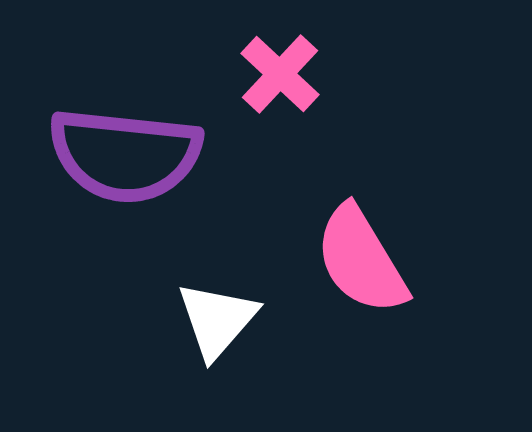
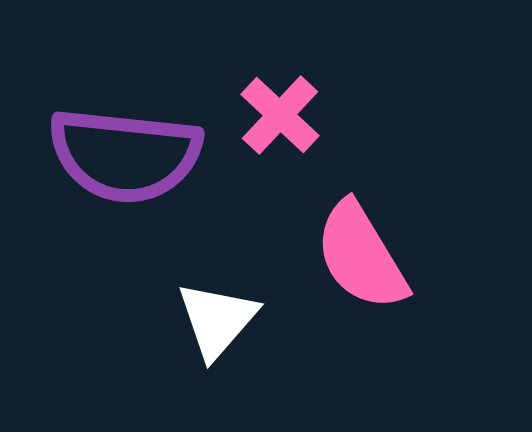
pink cross: moved 41 px down
pink semicircle: moved 4 px up
